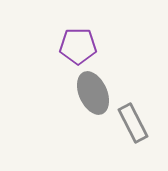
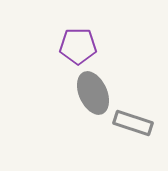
gray rectangle: rotated 45 degrees counterclockwise
